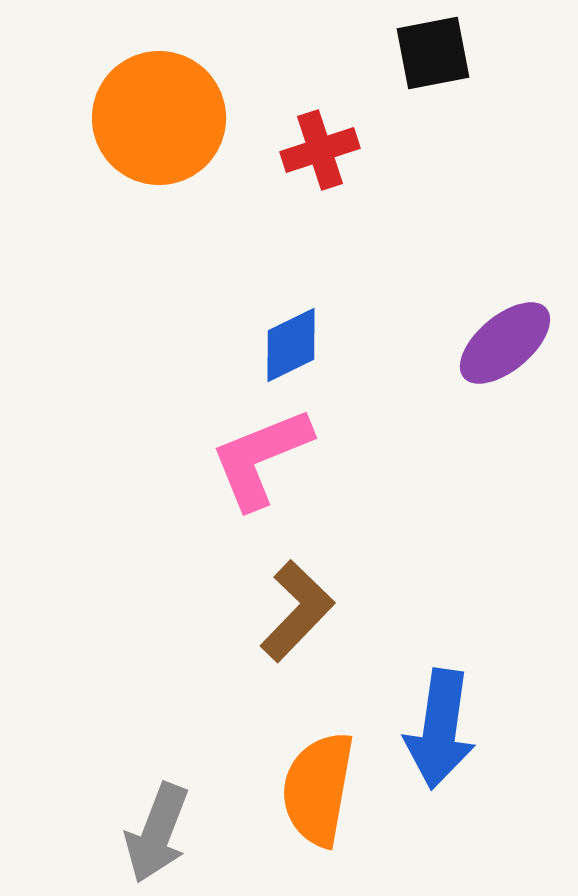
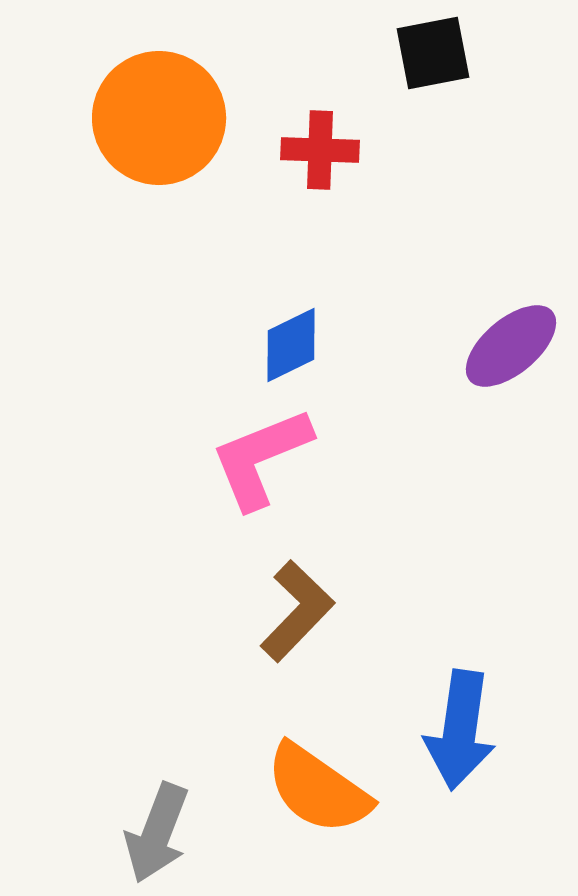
red cross: rotated 20 degrees clockwise
purple ellipse: moved 6 px right, 3 px down
blue arrow: moved 20 px right, 1 px down
orange semicircle: rotated 65 degrees counterclockwise
